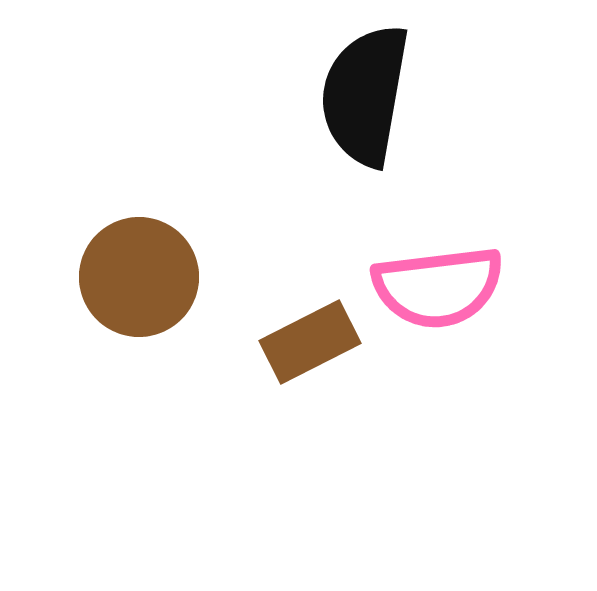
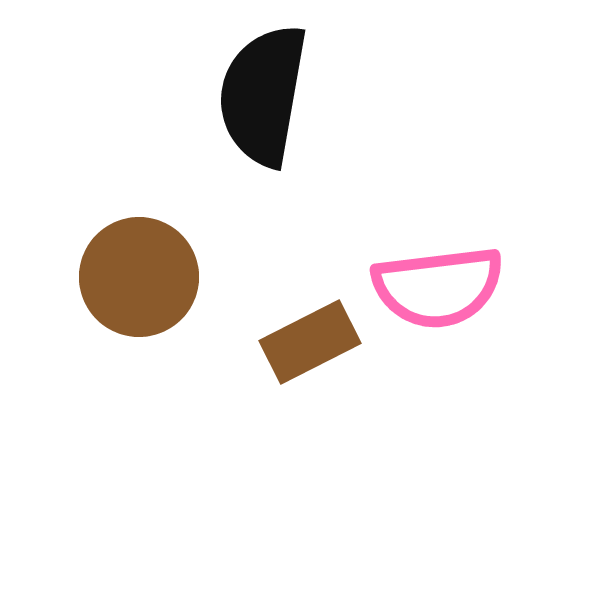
black semicircle: moved 102 px left
